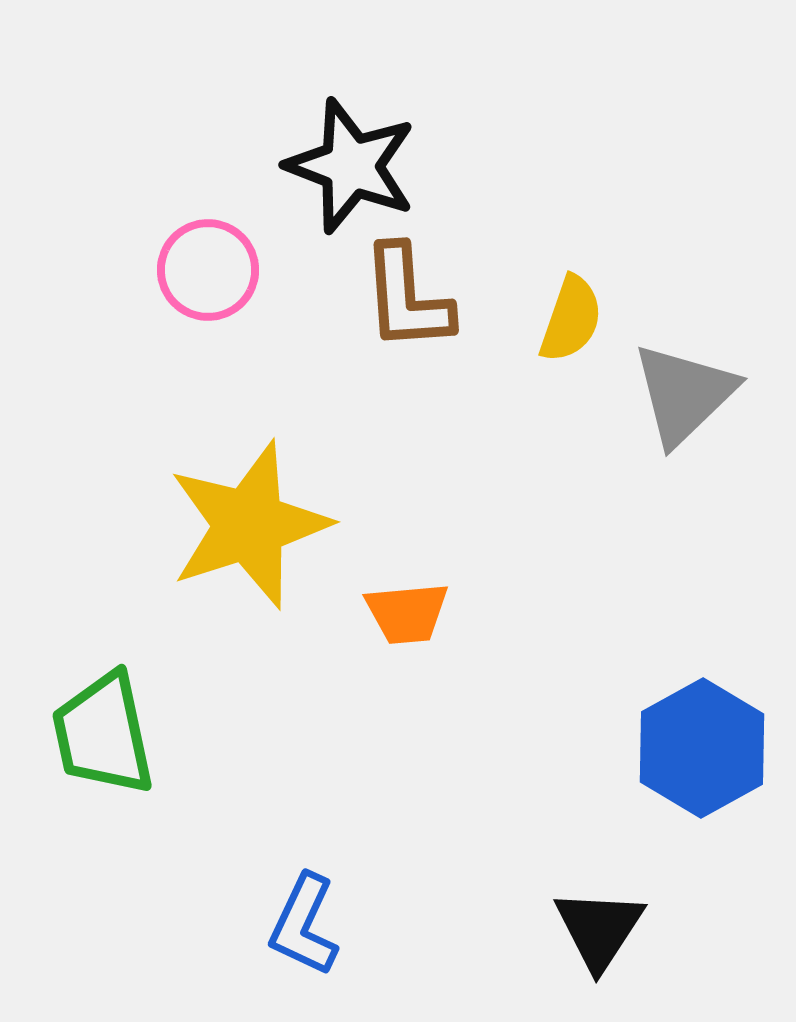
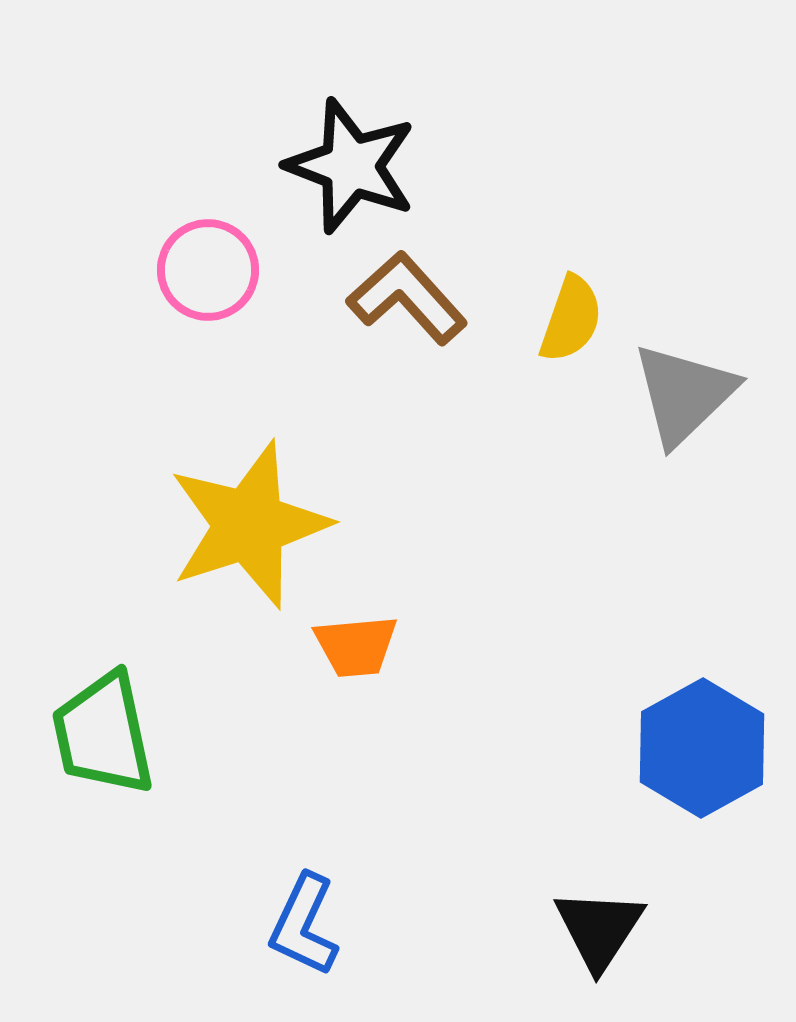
brown L-shape: rotated 142 degrees clockwise
orange trapezoid: moved 51 px left, 33 px down
